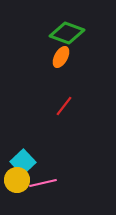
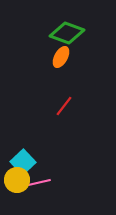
pink line: moved 6 px left
